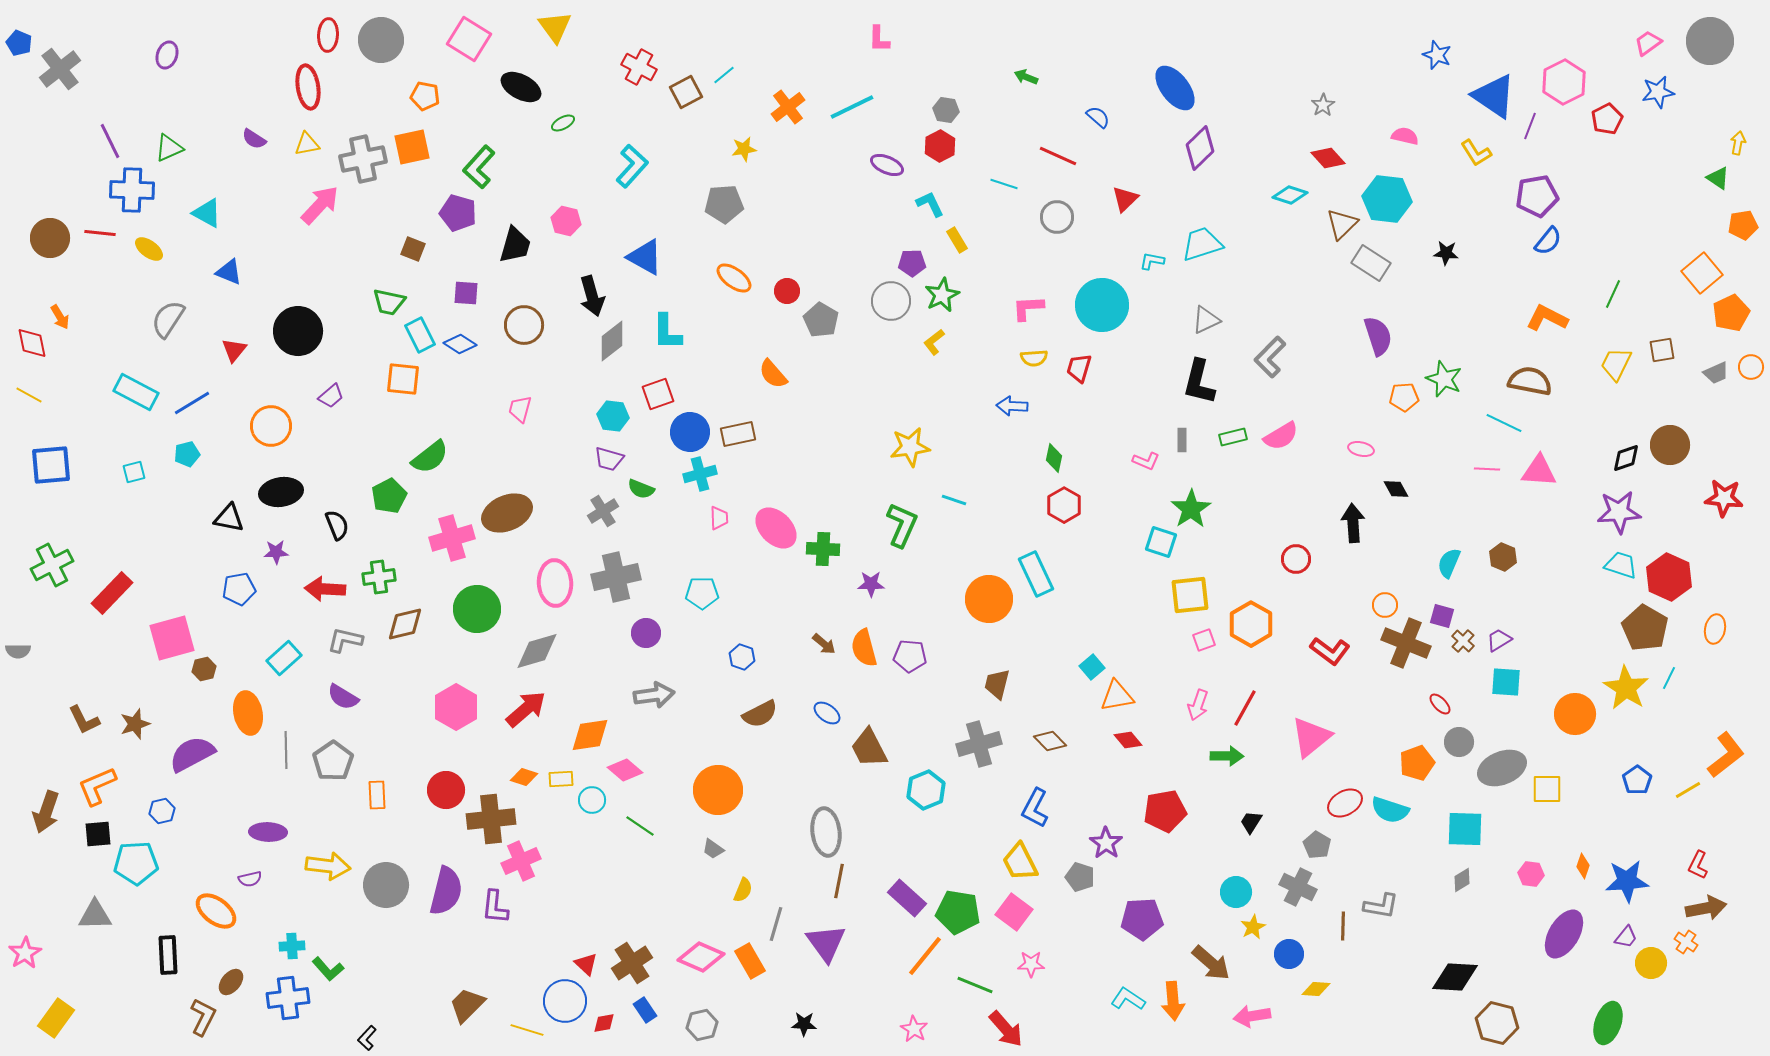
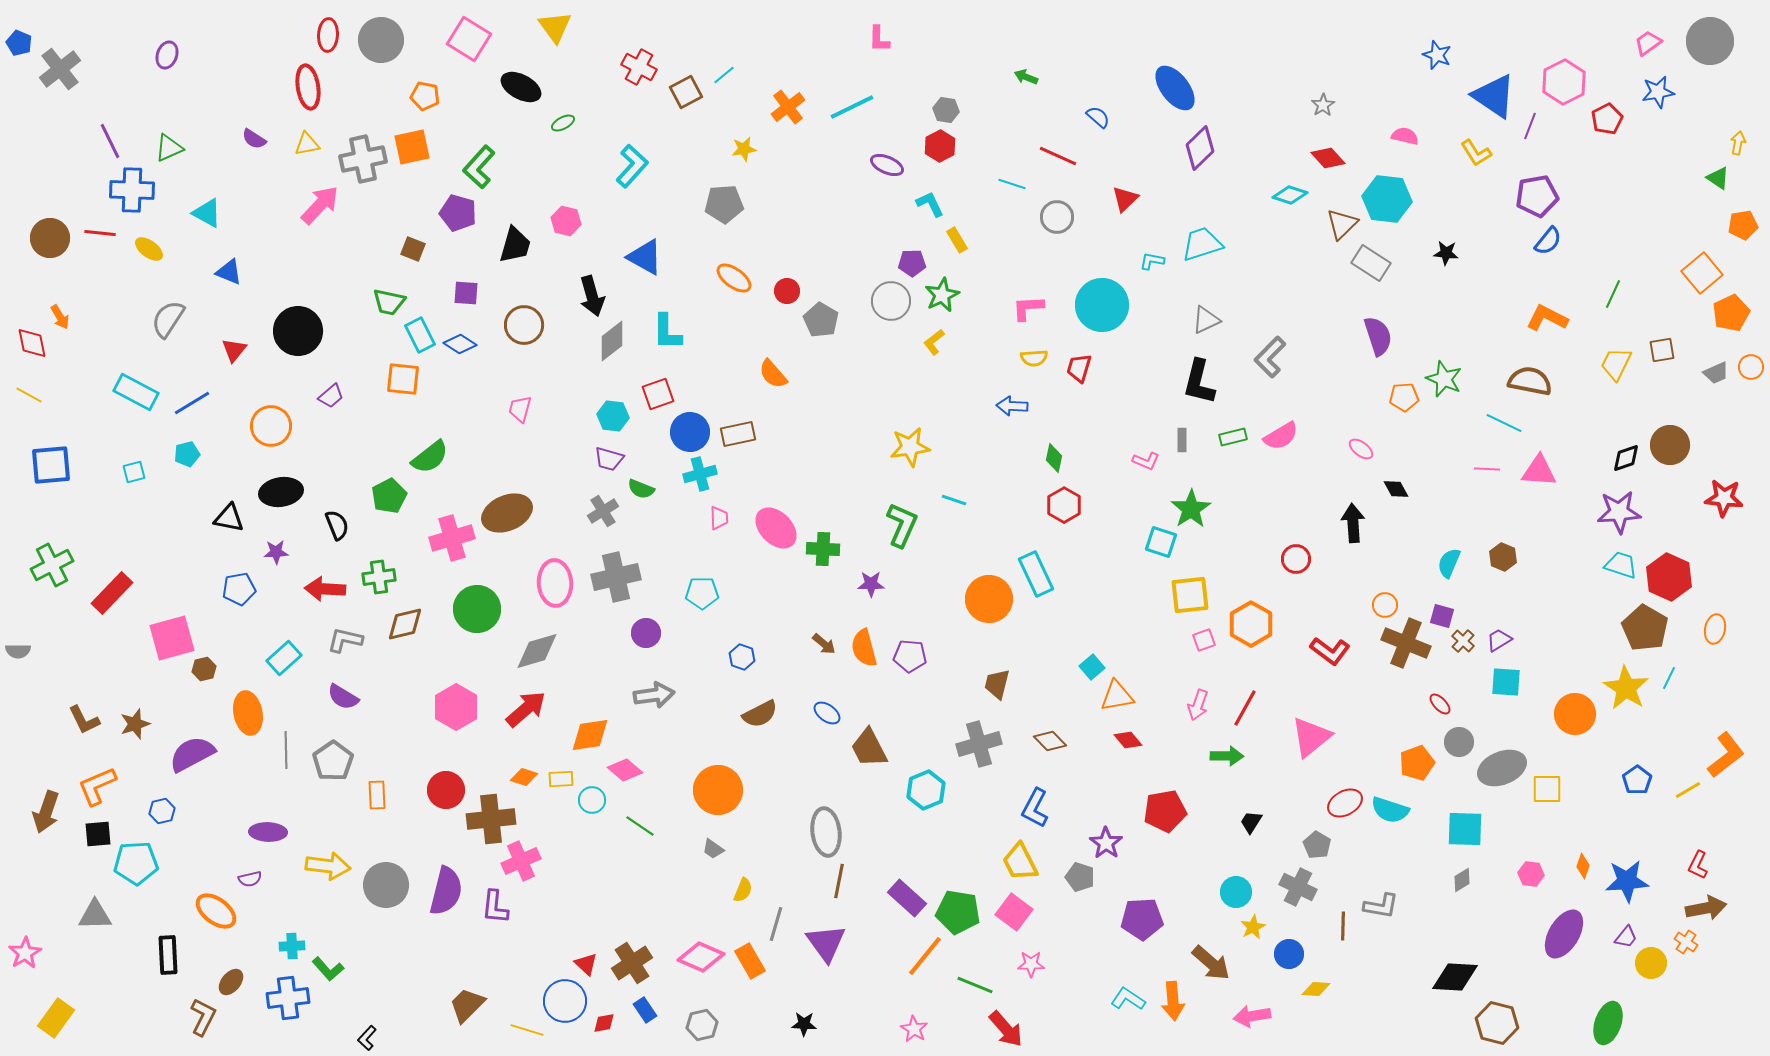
cyan line at (1004, 184): moved 8 px right
pink ellipse at (1361, 449): rotated 25 degrees clockwise
